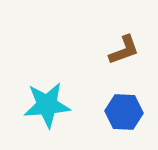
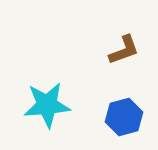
blue hexagon: moved 5 px down; rotated 18 degrees counterclockwise
